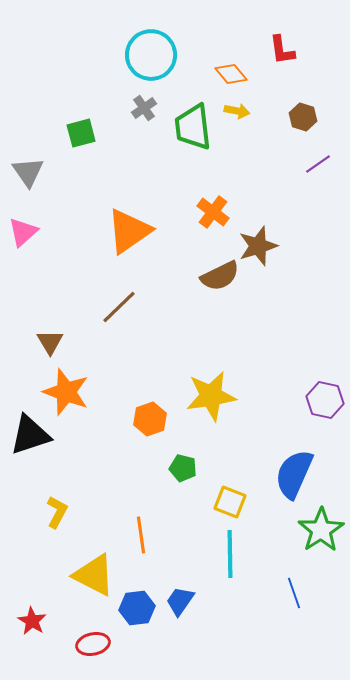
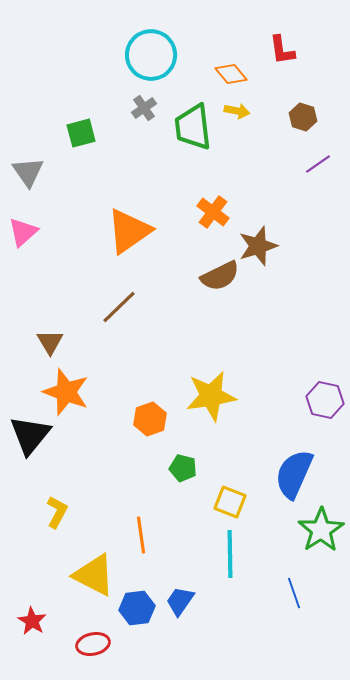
black triangle: rotated 33 degrees counterclockwise
